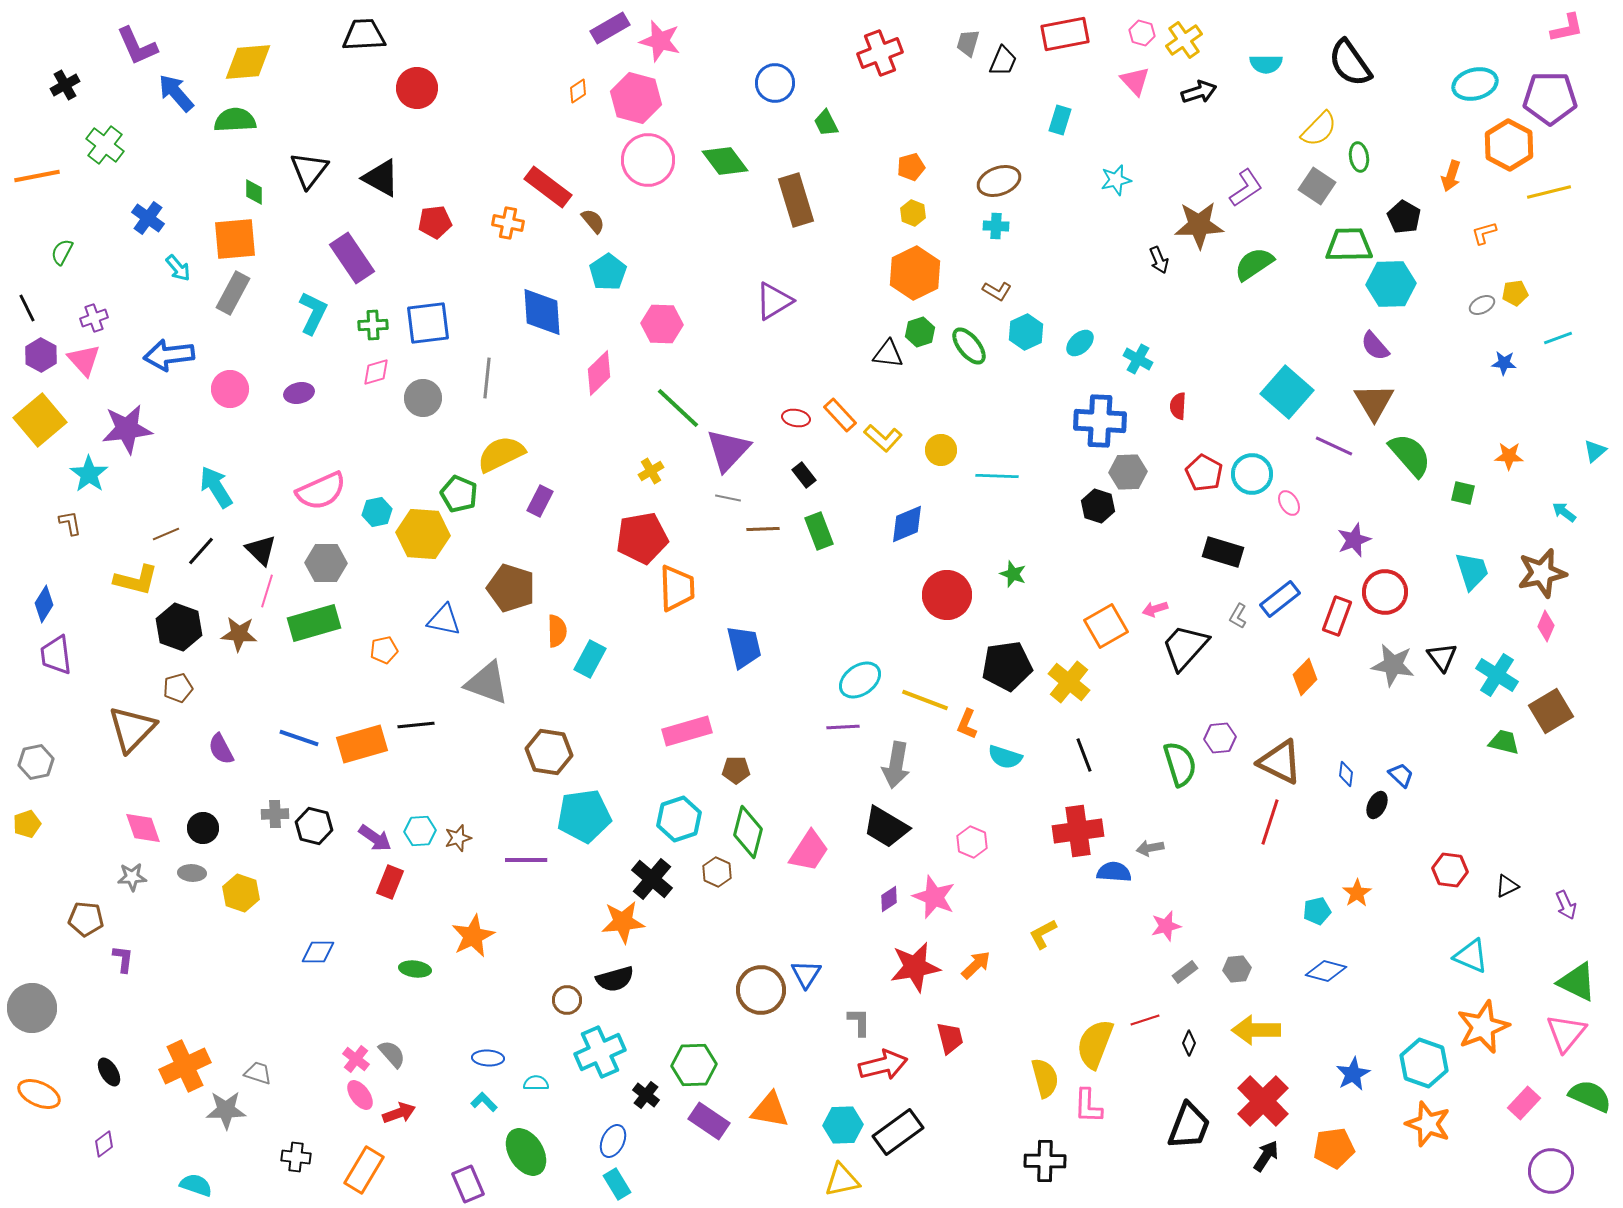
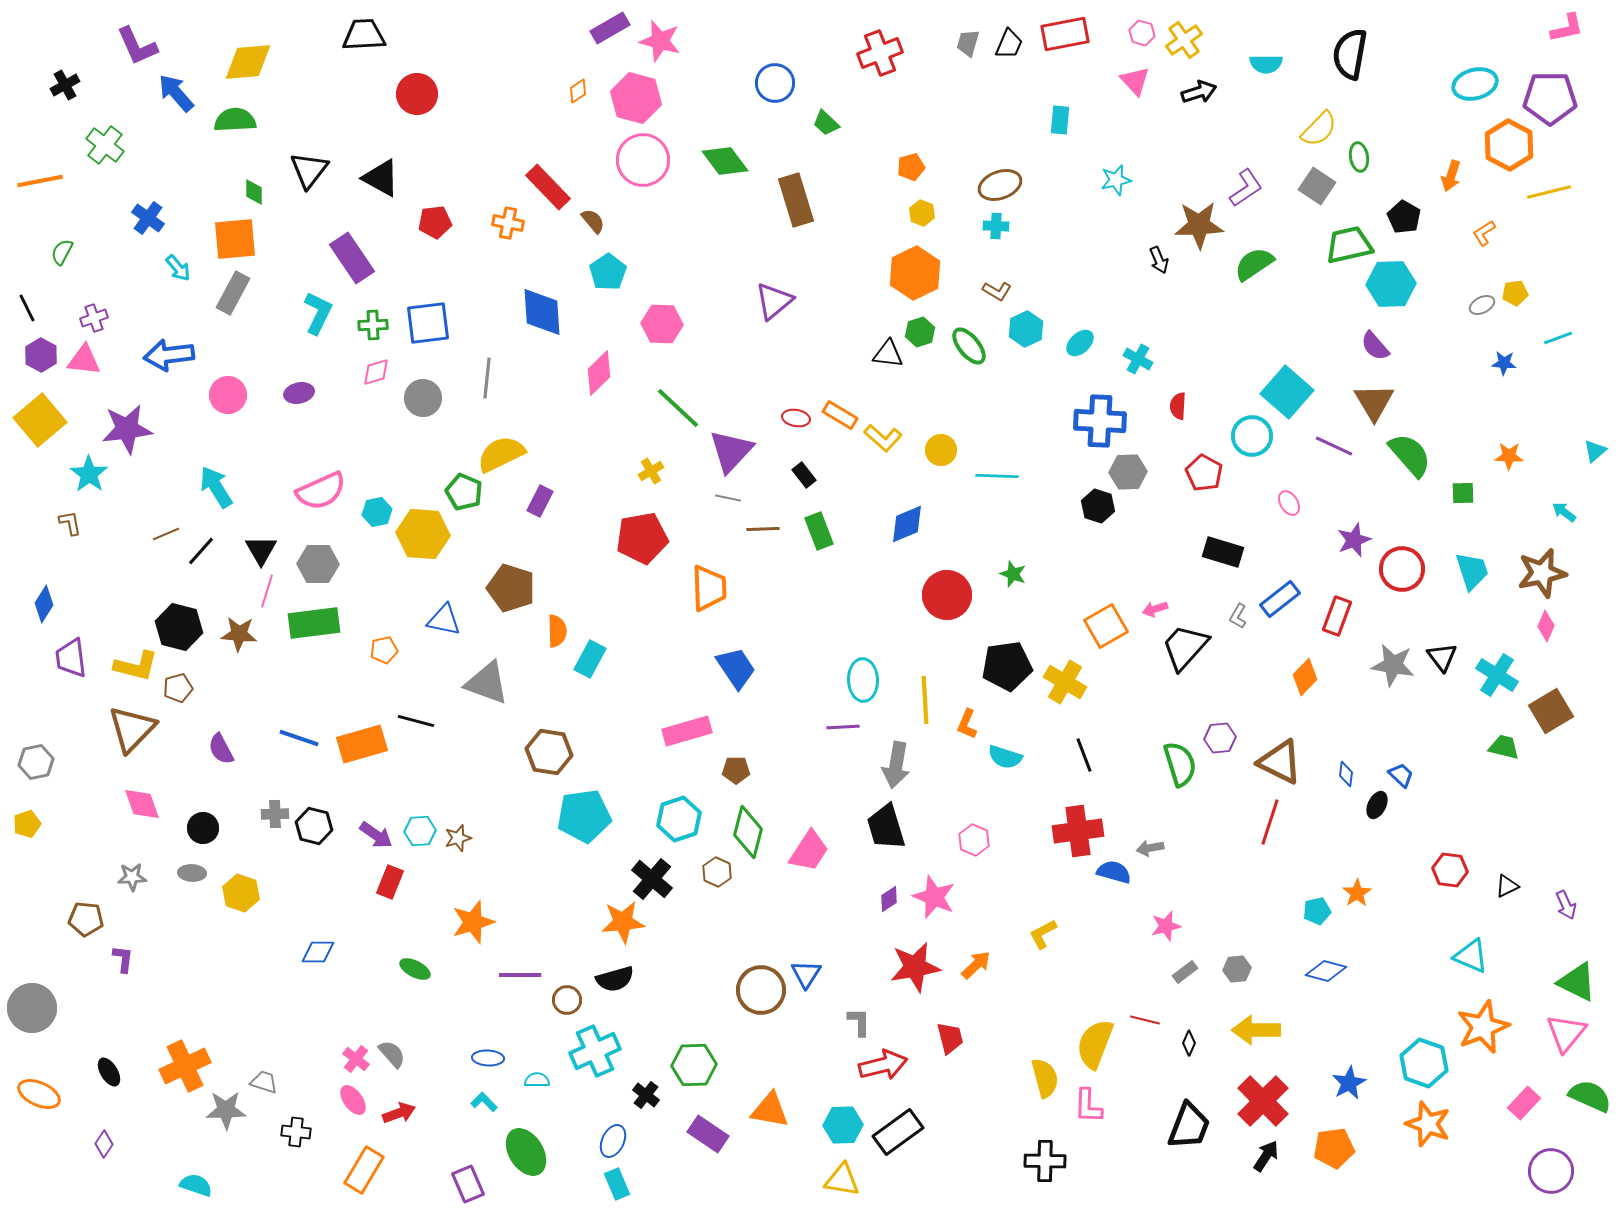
black trapezoid at (1003, 61): moved 6 px right, 17 px up
black semicircle at (1350, 63): moved 9 px up; rotated 45 degrees clockwise
red circle at (417, 88): moved 6 px down
cyan rectangle at (1060, 120): rotated 12 degrees counterclockwise
green trapezoid at (826, 123): rotated 20 degrees counterclockwise
pink circle at (648, 160): moved 5 px left
orange line at (37, 176): moved 3 px right, 5 px down
brown ellipse at (999, 181): moved 1 px right, 4 px down
red rectangle at (548, 187): rotated 9 degrees clockwise
yellow hexagon at (913, 213): moved 9 px right
orange L-shape at (1484, 233): rotated 16 degrees counterclockwise
green trapezoid at (1349, 245): rotated 12 degrees counterclockwise
purple triangle at (774, 301): rotated 9 degrees counterclockwise
cyan L-shape at (313, 313): moved 5 px right
cyan hexagon at (1026, 332): moved 3 px up
pink triangle at (84, 360): rotated 42 degrees counterclockwise
pink circle at (230, 389): moved 2 px left, 6 px down
orange rectangle at (840, 415): rotated 16 degrees counterclockwise
purple triangle at (728, 450): moved 3 px right, 1 px down
cyan circle at (1252, 474): moved 38 px up
green square at (1463, 493): rotated 15 degrees counterclockwise
green pentagon at (459, 494): moved 5 px right, 2 px up
black triangle at (261, 550): rotated 16 degrees clockwise
gray hexagon at (326, 563): moved 8 px left, 1 px down
yellow L-shape at (136, 580): moved 86 px down
orange trapezoid at (677, 588): moved 32 px right
red circle at (1385, 592): moved 17 px right, 23 px up
green rectangle at (314, 623): rotated 9 degrees clockwise
black hexagon at (179, 627): rotated 6 degrees counterclockwise
blue trapezoid at (744, 647): moved 8 px left, 21 px down; rotated 21 degrees counterclockwise
purple trapezoid at (56, 655): moved 15 px right, 3 px down
cyan ellipse at (860, 680): moved 3 px right; rotated 57 degrees counterclockwise
yellow cross at (1069, 682): moved 4 px left; rotated 9 degrees counterclockwise
yellow line at (925, 700): rotated 66 degrees clockwise
black line at (416, 725): moved 4 px up; rotated 21 degrees clockwise
green trapezoid at (1504, 742): moved 5 px down
black trapezoid at (886, 827): rotated 42 degrees clockwise
pink diamond at (143, 828): moved 1 px left, 24 px up
purple arrow at (375, 838): moved 1 px right, 3 px up
pink hexagon at (972, 842): moved 2 px right, 2 px up
purple line at (526, 860): moved 6 px left, 115 px down
blue semicircle at (1114, 872): rotated 12 degrees clockwise
orange star at (473, 936): moved 14 px up; rotated 9 degrees clockwise
green ellipse at (415, 969): rotated 20 degrees clockwise
red line at (1145, 1020): rotated 32 degrees clockwise
cyan cross at (600, 1052): moved 5 px left, 1 px up
gray trapezoid at (258, 1073): moved 6 px right, 9 px down
blue star at (1353, 1074): moved 4 px left, 9 px down
cyan semicircle at (536, 1083): moved 1 px right, 3 px up
pink ellipse at (360, 1095): moved 7 px left, 5 px down
purple rectangle at (709, 1121): moved 1 px left, 13 px down
purple diamond at (104, 1144): rotated 20 degrees counterclockwise
black cross at (296, 1157): moved 25 px up
yellow triangle at (842, 1180): rotated 21 degrees clockwise
cyan rectangle at (617, 1184): rotated 8 degrees clockwise
